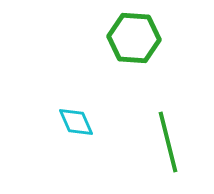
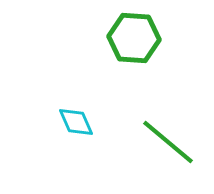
green line: rotated 36 degrees counterclockwise
